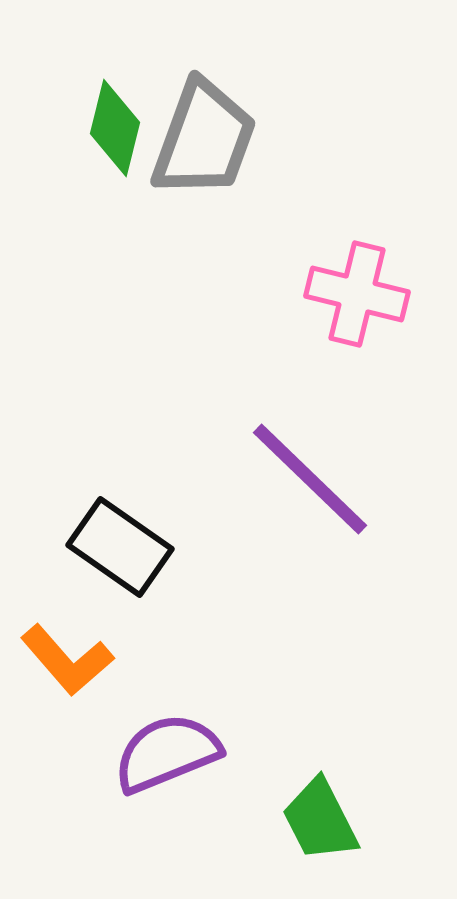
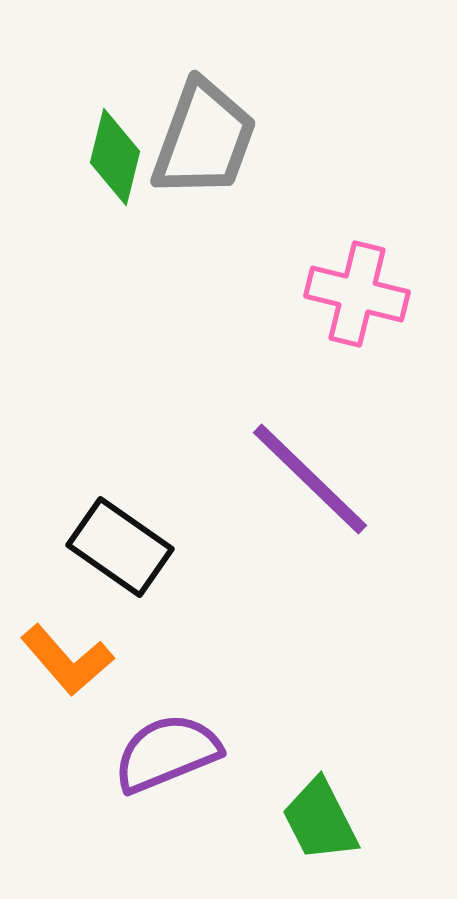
green diamond: moved 29 px down
